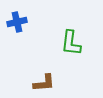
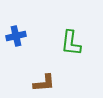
blue cross: moved 1 px left, 14 px down
